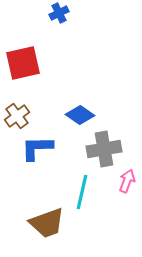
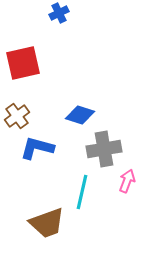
blue diamond: rotated 16 degrees counterclockwise
blue L-shape: rotated 16 degrees clockwise
